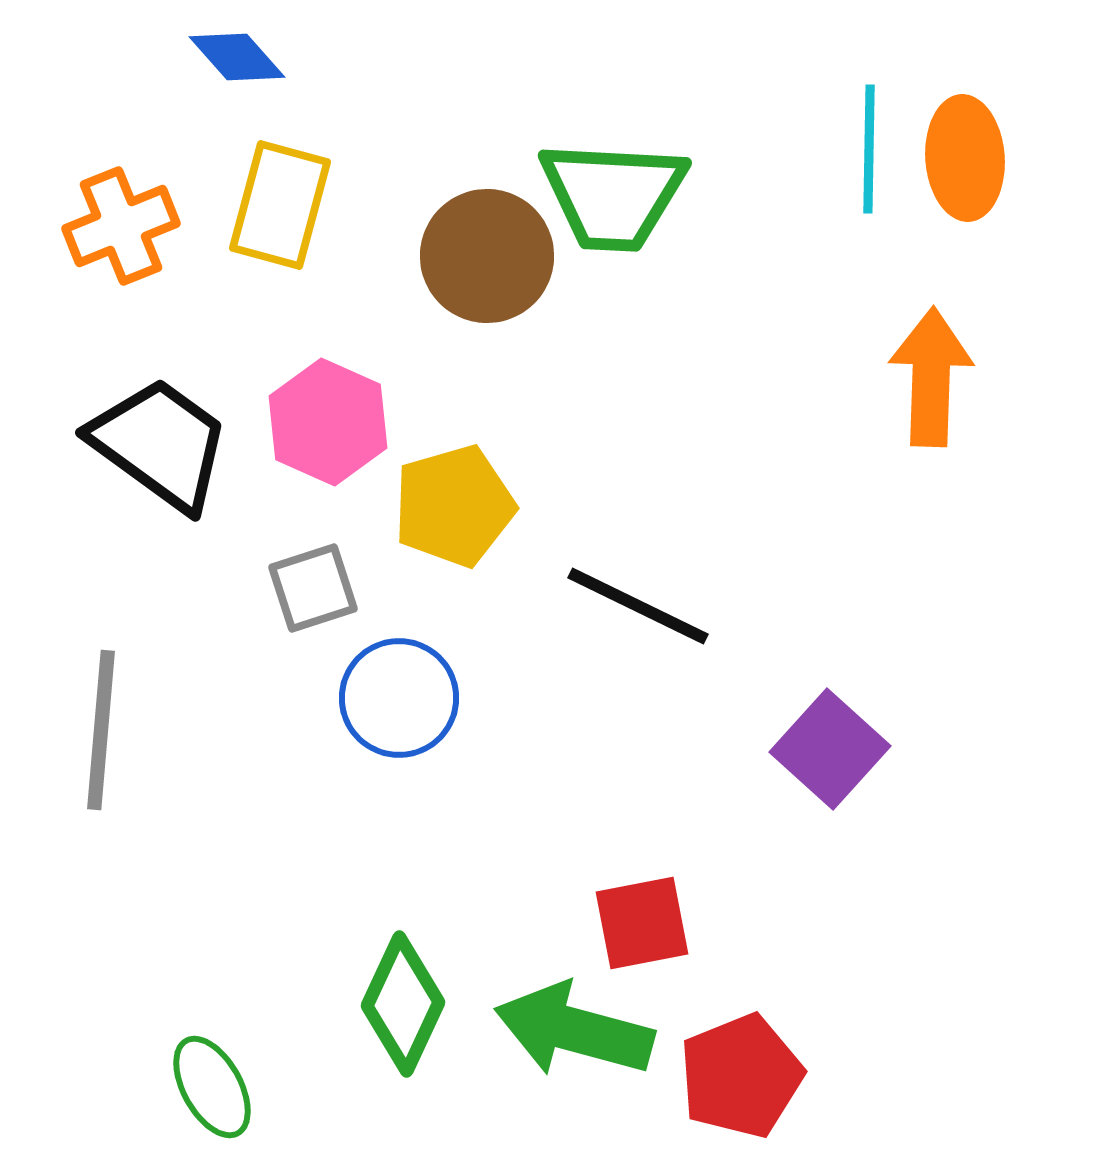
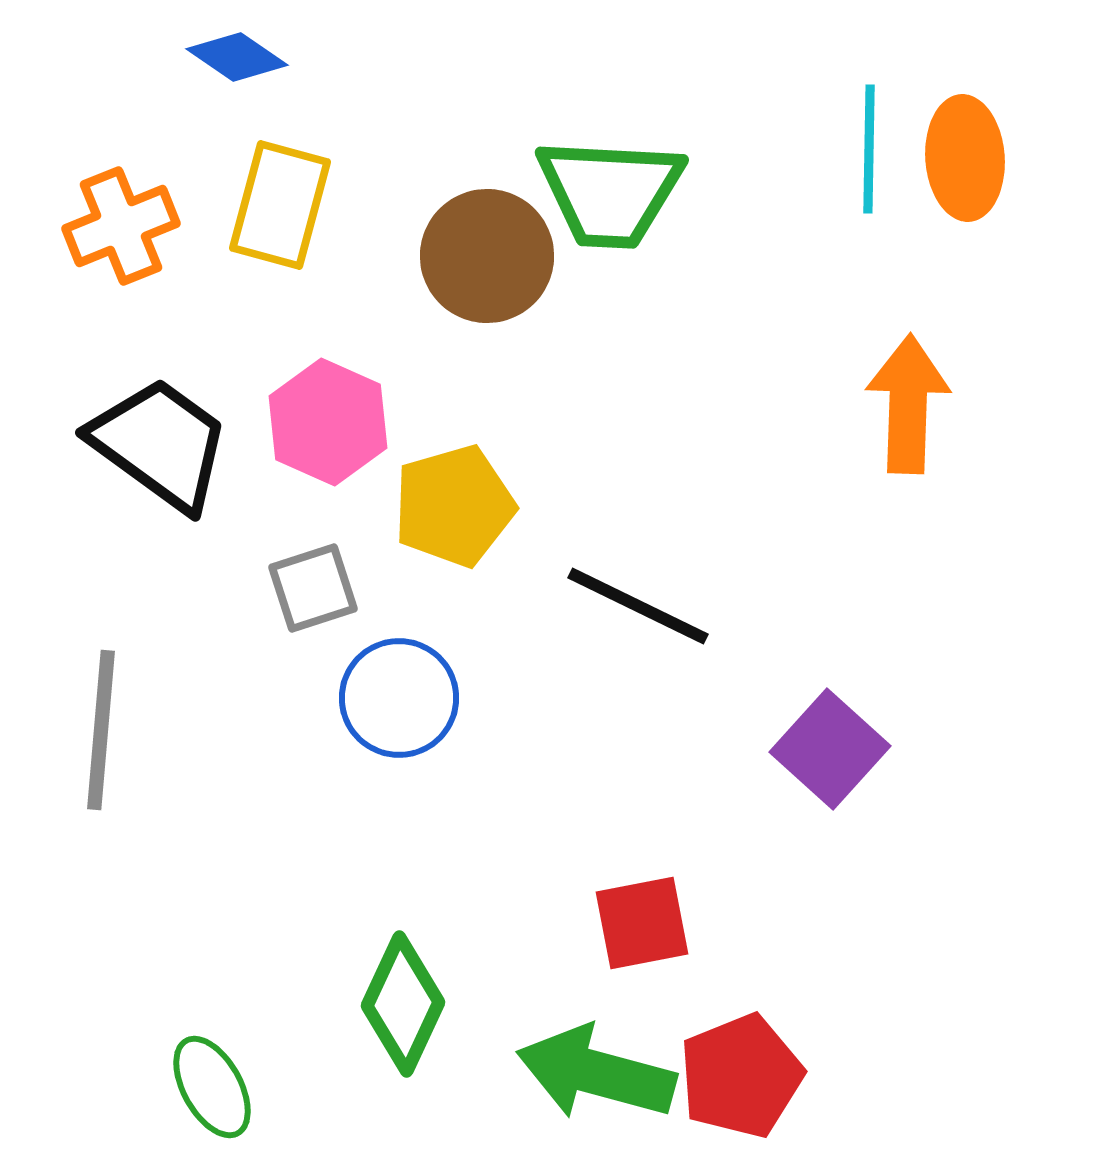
blue diamond: rotated 14 degrees counterclockwise
green trapezoid: moved 3 px left, 3 px up
orange arrow: moved 23 px left, 27 px down
green arrow: moved 22 px right, 43 px down
